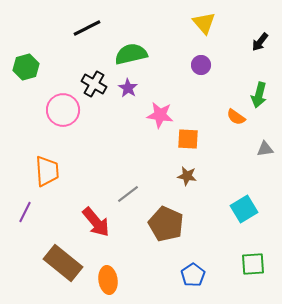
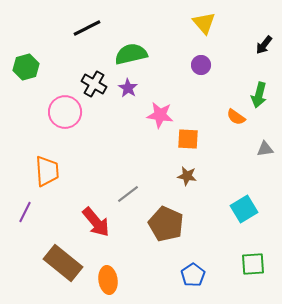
black arrow: moved 4 px right, 3 px down
pink circle: moved 2 px right, 2 px down
